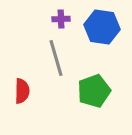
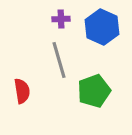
blue hexagon: rotated 16 degrees clockwise
gray line: moved 3 px right, 2 px down
red semicircle: rotated 10 degrees counterclockwise
